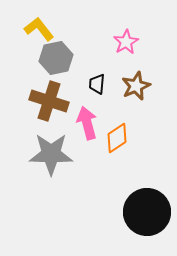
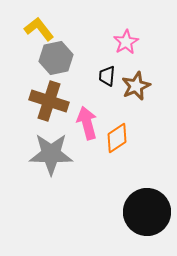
black trapezoid: moved 10 px right, 8 px up
